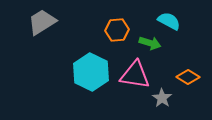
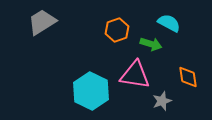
cyan semicircle: moved 2 px down
orange hexagon: rotated 15 degrees counterclockwise
green arrow: moved 1 px right, 1 px down
cyan hexagon: moved 19 px down
orange diamond: rotated 50 degrees clockwise
gray star: moved 3 px down; rotated 18 degrees clockwise
